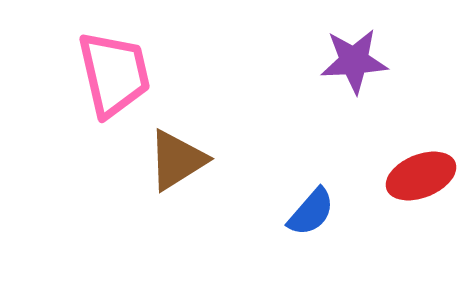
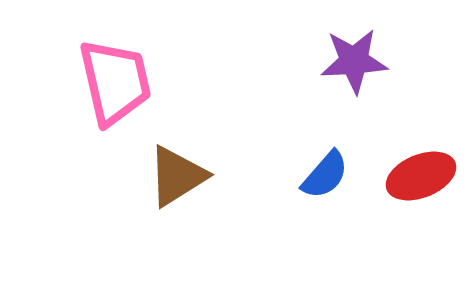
pink trapezoid: moved 1 px right, 8 px down
brown triangle: moved 16 px down
blue semicircle: moved 14 px right, 37 px up
